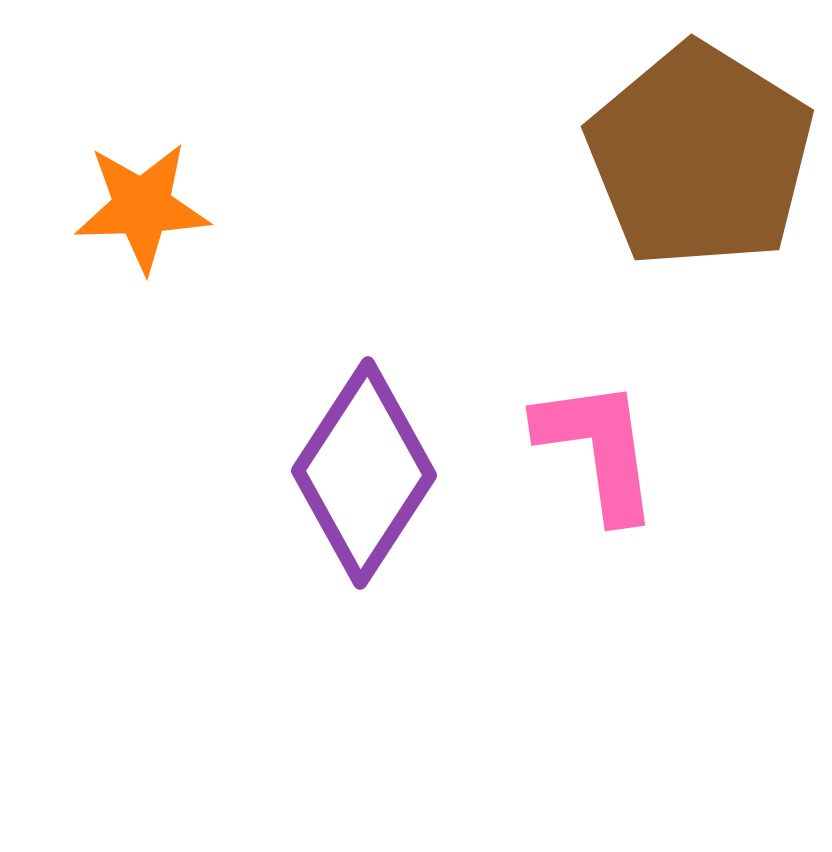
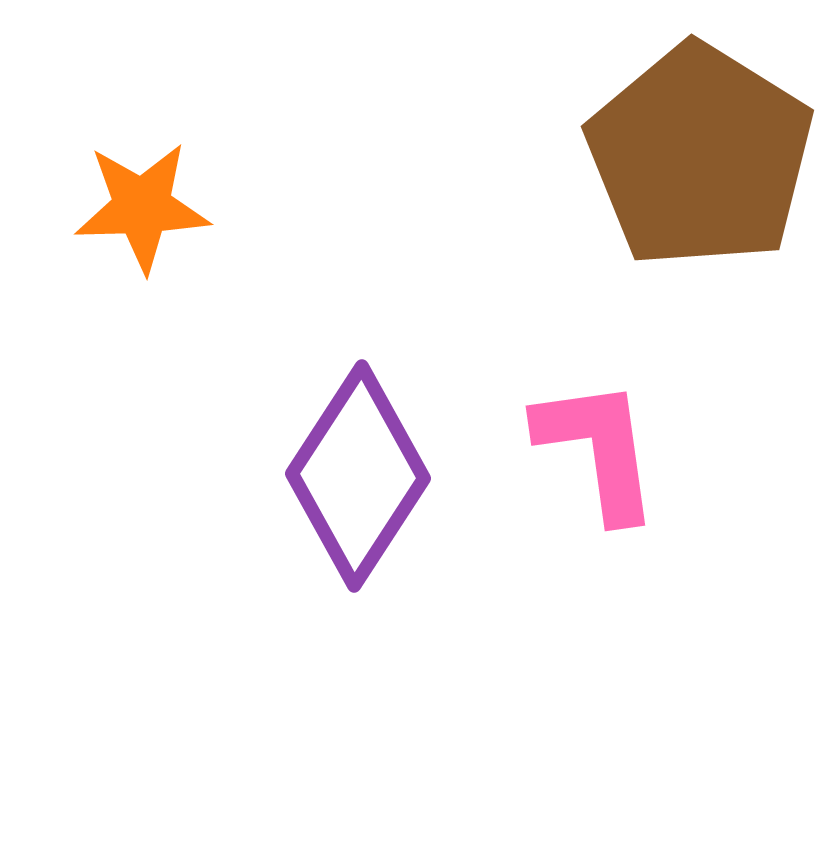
purple diamond: moved 6 px left, 3 px down
